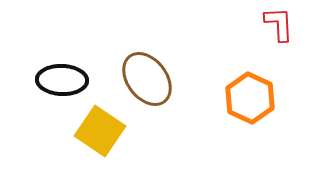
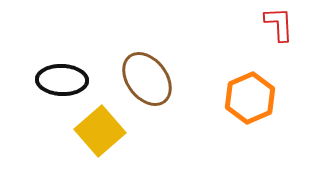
orange hexagon: rotated 12 degrees clockwise
yellow square: rotated 15 degrees clockwise
